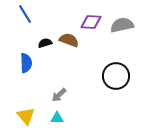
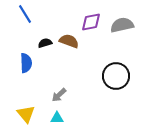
purple diamond: rotated 15 degrees counterclockwise
brown semicircle: moved 1 px down
yellow triangle: moved 2 px up
